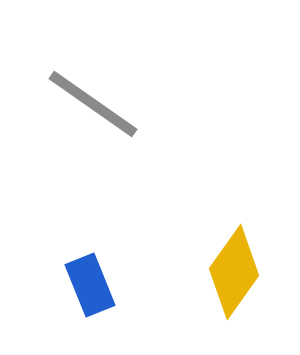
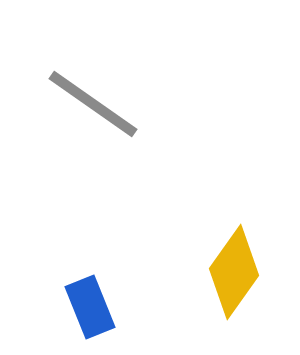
blue rectangle: moved 22 px down
